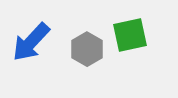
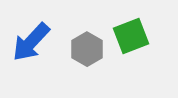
green square: moved 1 px right, 1 px down; rotated 9 degrees counterclockwise
